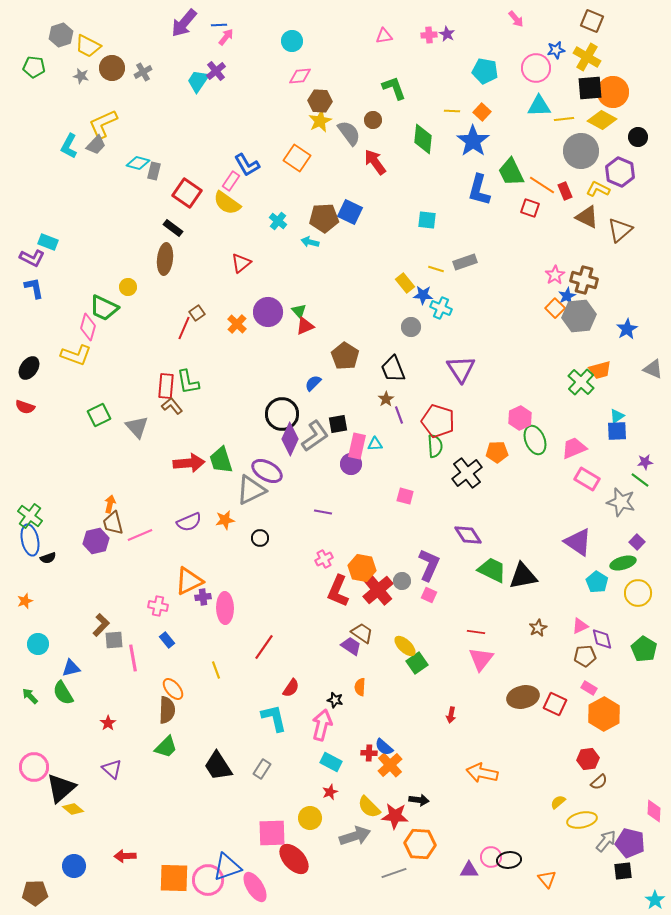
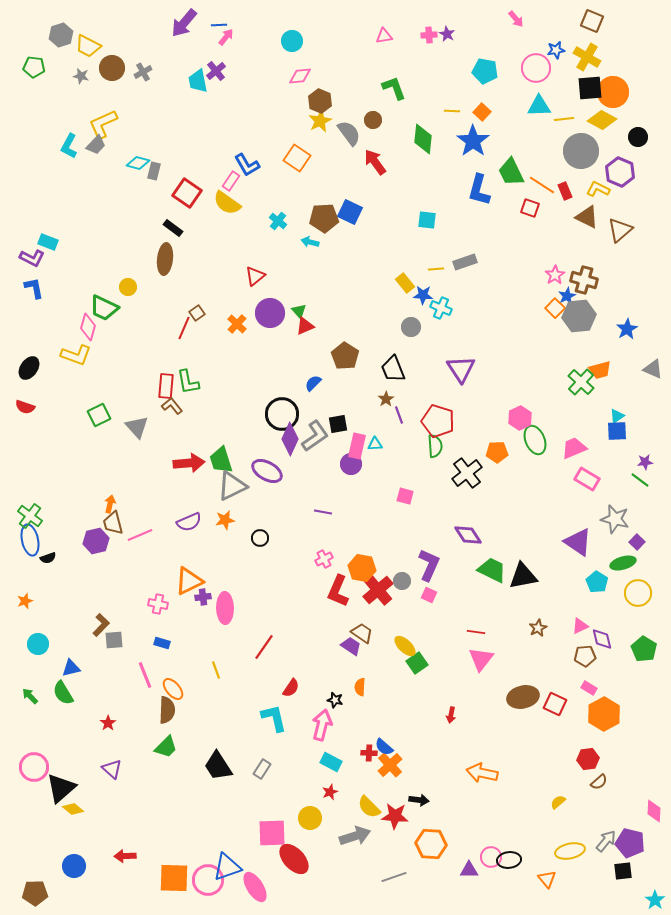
cyan trapezoid at (198, 81): rotated 45 degrees counterclockwise
brown hexagon at (320, 101): rotated 20 degrees clockwise
red triangle at (241, 263): moved 14 px right, 13 px down
yellow line at (436, 269): rotated 21 degrees counterclockwise
purple circle at (268, 312): moved 2 px right, 1 px down
gray triangle at (251, 490): moved 19 px left, 4 px up
gray star at (621, 502): moved 6 px left, 17 px down
pink cross at (158, 606): moved 2 px up
blue rectangle at (167, 640): moved 5 px left, 3 px down; rotated 35 degrees counterclockwise
pink line at (133, 658): moved 12 px right, 17 px down; rotated 12 degrees counterclockwise
yellow ellipse at (582, 820): moved 12 px left, 31 px down
orange hexagon at (420, 844): moved 11 px right
gray line at (394, 873): moved 4 px down
